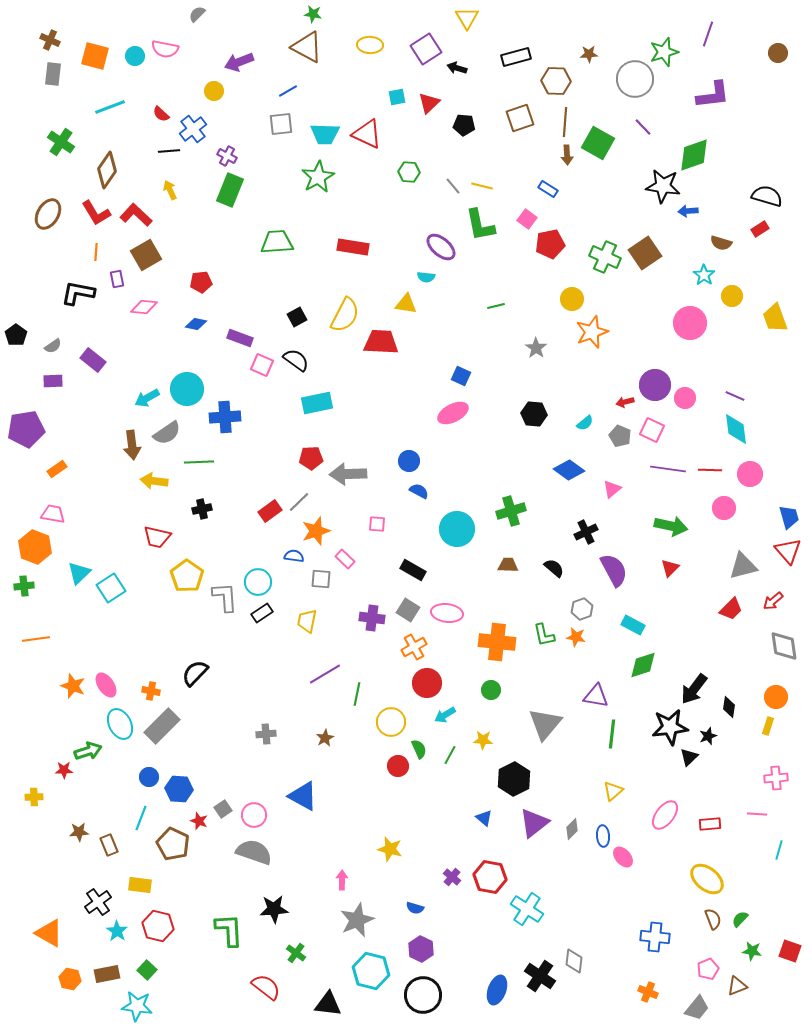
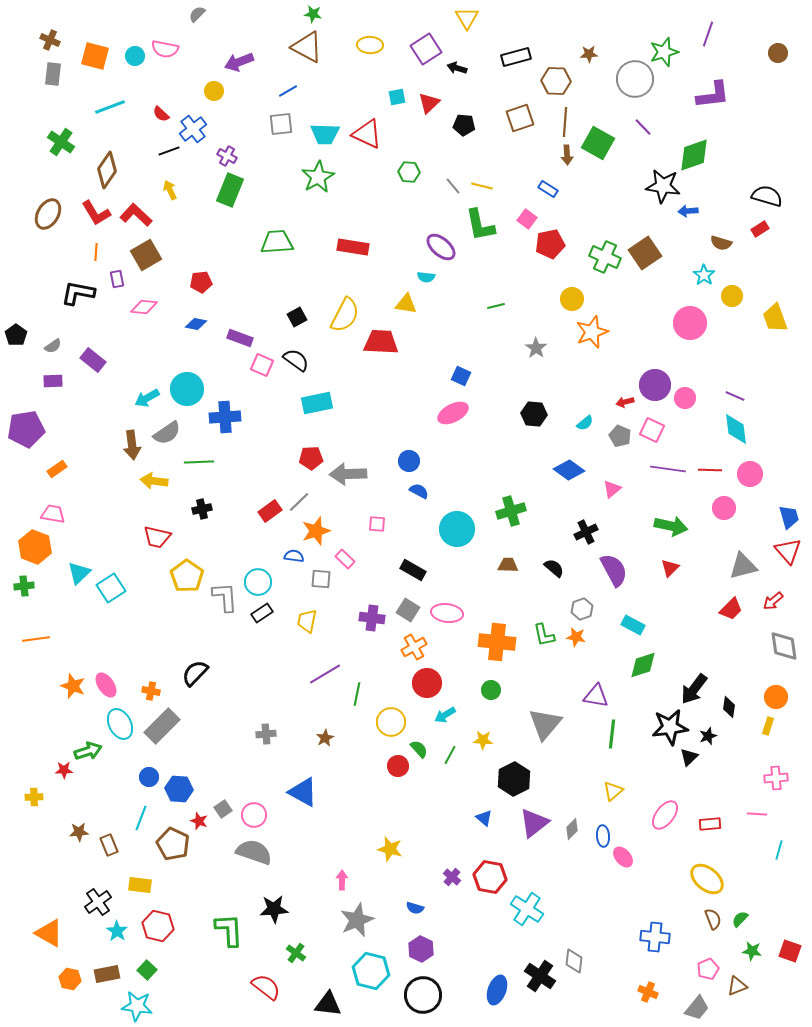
black line at (169, 151): rotated 15 degrees counterclockwise
green semicircle at (419, 749): rotated 18 degrees counterclockwise
blue triangle at (303, 796): moved 4 px up
